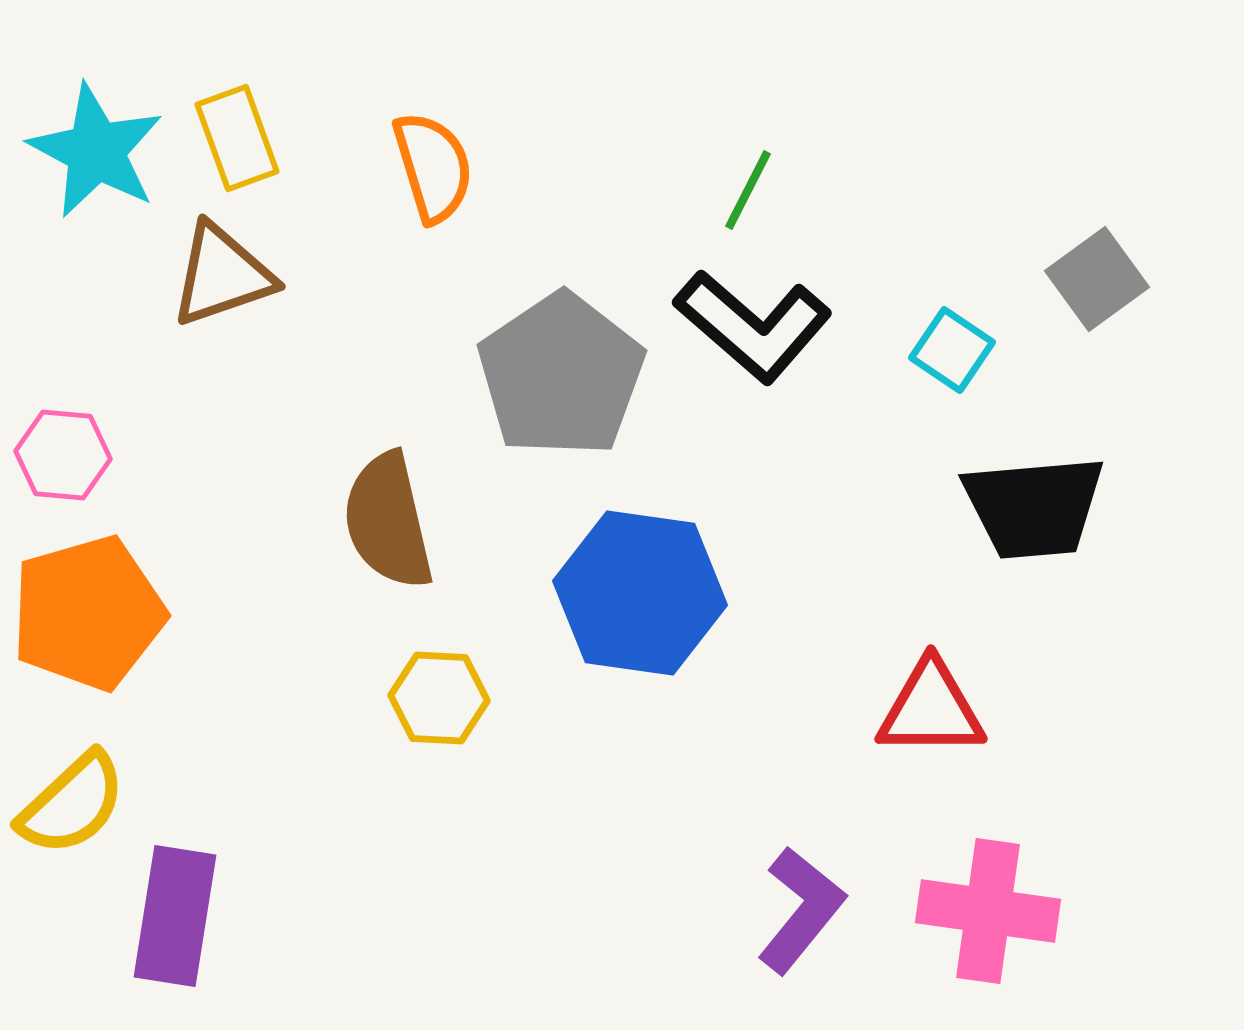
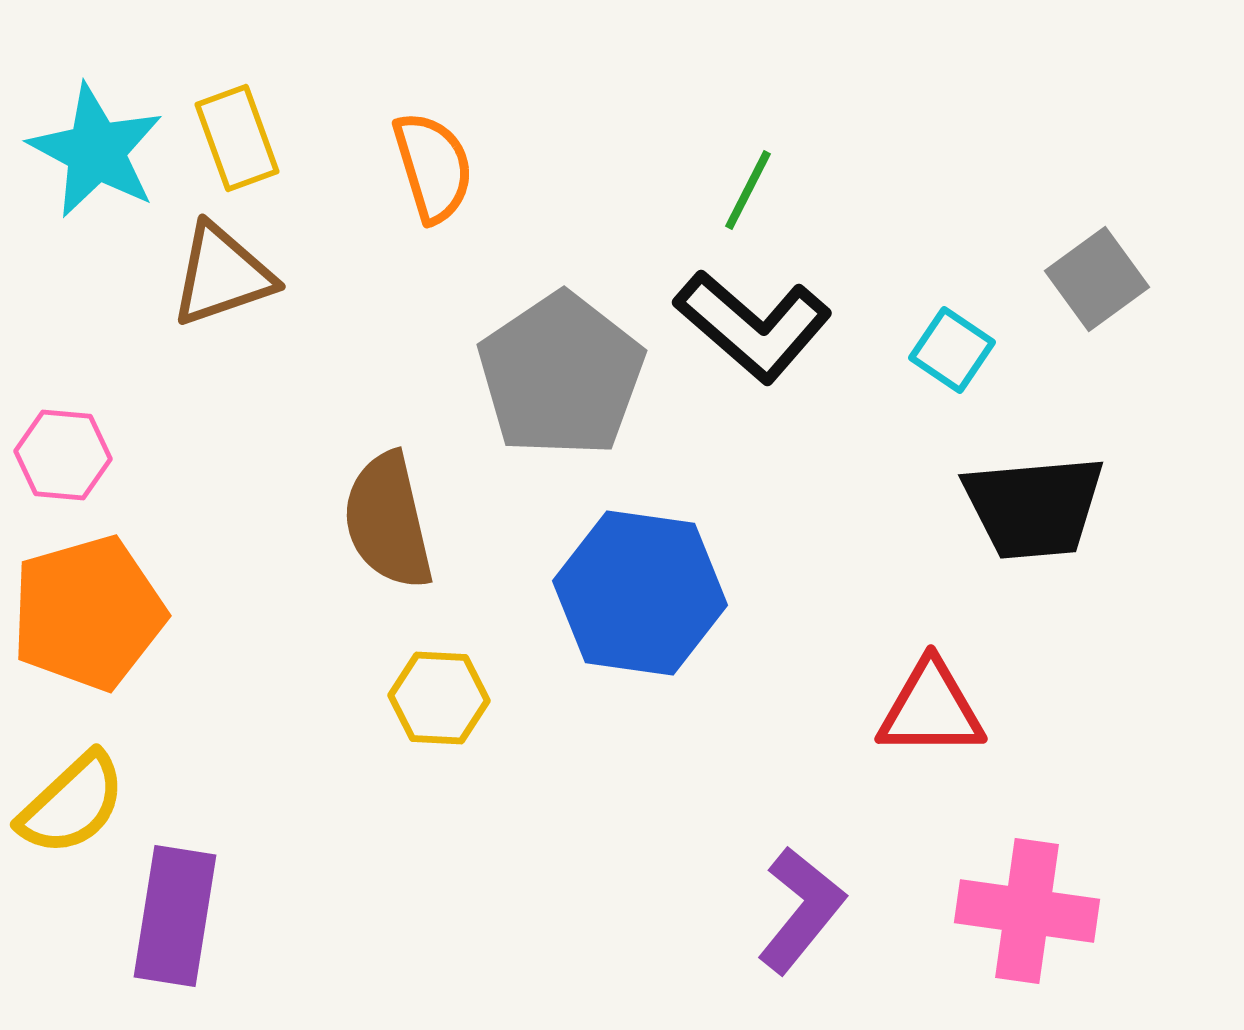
pink cross: moved 39 px right
